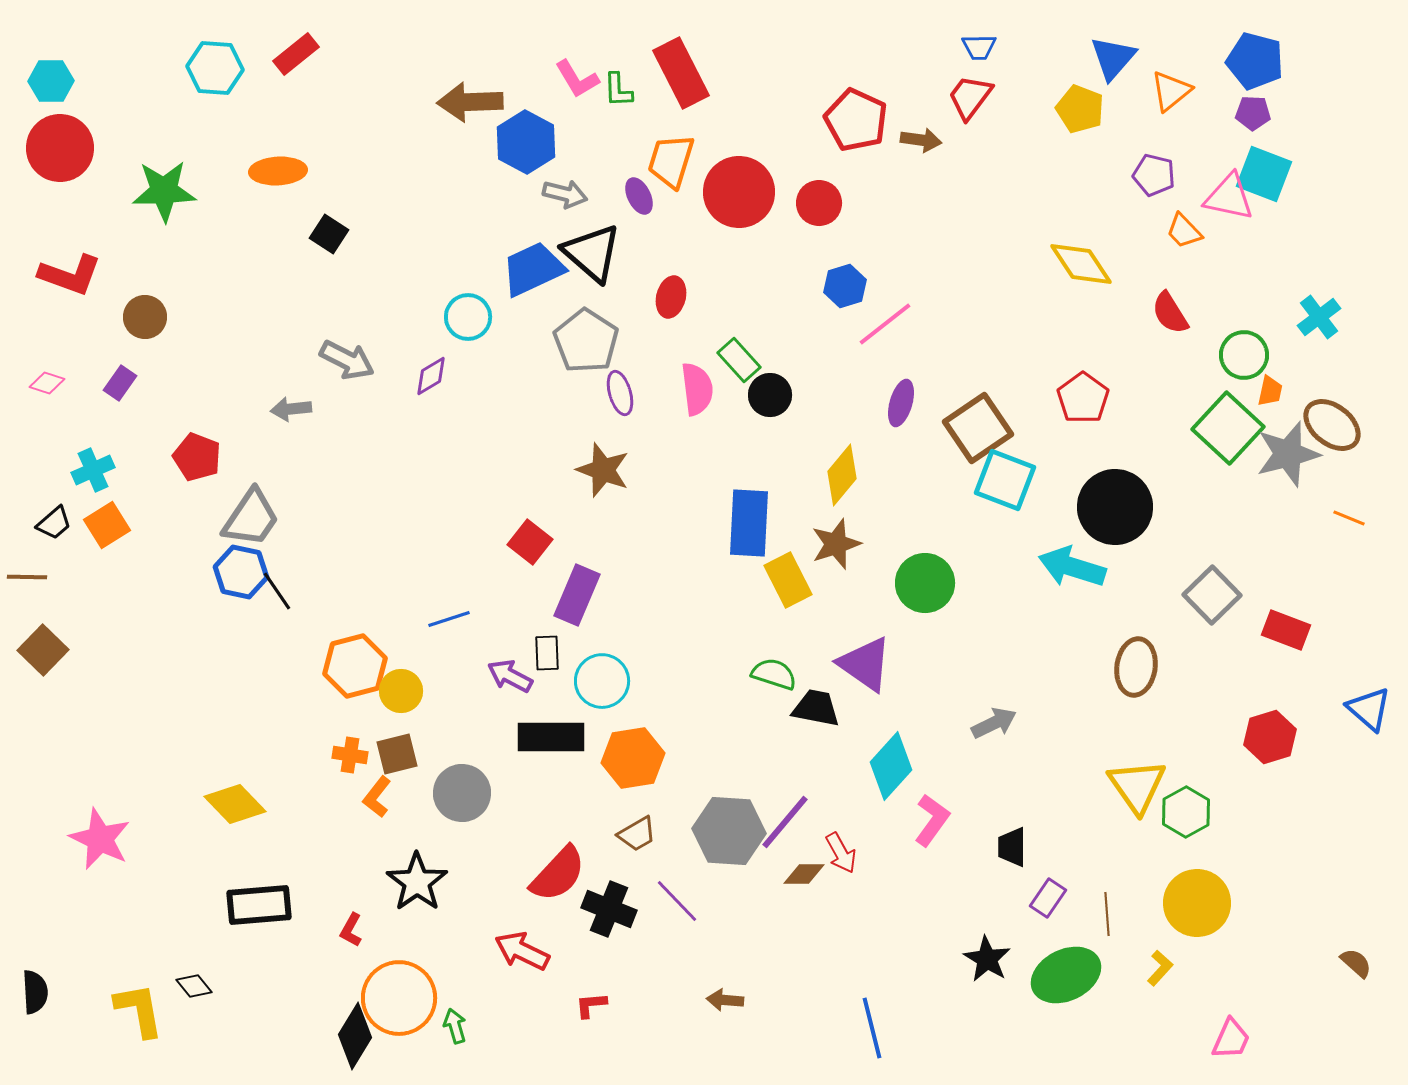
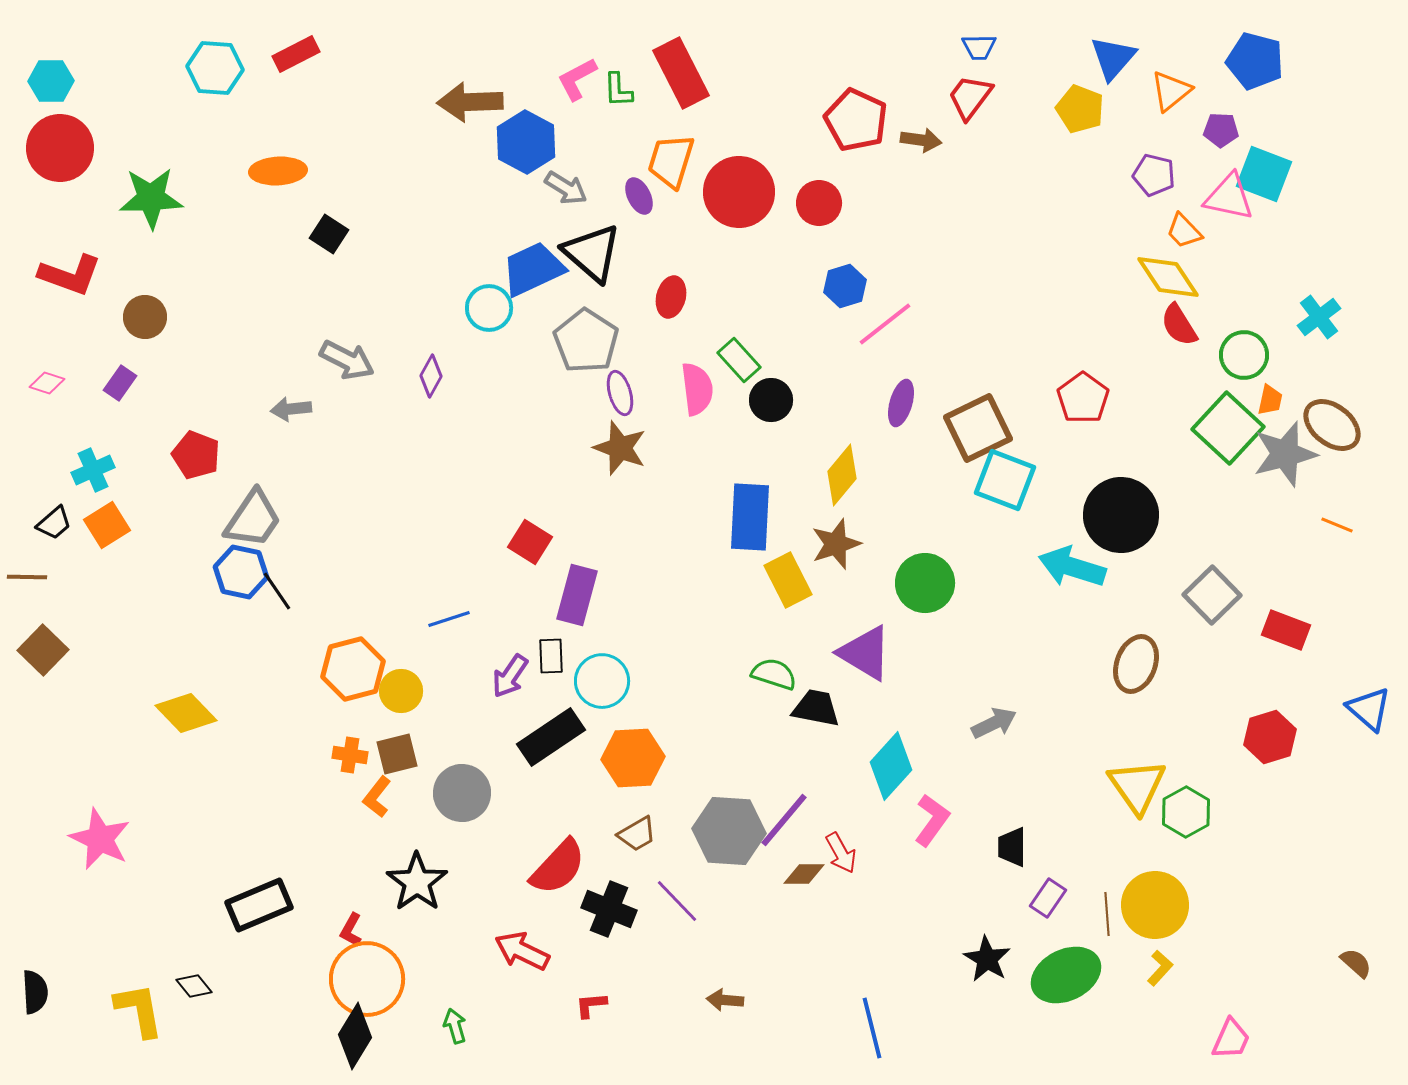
red rectangle at (296, 54): rotated 12 degrees clockwise
pink L-shape at (577, 79): rotated 93 degrees clockwise
purple pentagon at (1253, 113): moved 32 px left, 17 px down
green star at (164, 191): moved 13 px left, 7 px down
gray arrow at (565, 194): moved 1 px right, 6 px up; rotated 18 degrees clockwise
yellow diamond at (1081, 264): moved 87 px right, 13 px down
red semicircle at (1170, 313): moved 9 px right, 12 px down
cyan circle at (468, 317): moved 21 px right, 9 px up
purple diamond at (431, 376): rotated 30 degrees counterclockwise
orange trapezoid at (1270, 391): moved 9 px down
black circle at (770, 395): moved 1 px right, 5 px down
brown square at (978, 428): rotated 8 degrees clockwise
gray star at (1288, 454): moved 3 px left
red pentagon at (197, 457): moved 1 px left, 2 px up
brown star at (603, 470): moved 17 px right, 22 px up
black circle at (1115, 507): moved 6 px right, 8 px down
gray trapezoid at (251, 518): moved 2 px right, 1 px down
orange line at (1349, 518): moved 12 px left, 7 px down
blue rectangle at (749, 523): moved 1 px right, 6 px up
red square at (530, 542): rotated 6 degrees counterclockwise
purple rectangle at (577, 595): rotated 8 degrees counterclockwise
black rectangle at (547, 653): moved 4 px right, 3 px down
purple triangle at (865, 664): moved 11 px up; rotated 4 degrees counterclockwise
orange hexagon at (355, 666): moved 2 px left, 3 px down
brown ellipse at (1136, 667): moved 3 px up; rotated 12 degrees clockwise
purple arrow at (510, 676): rotated 84 degrees counterclockwise
black rectangle at (551, 737): rotated 34 degrees counterclockwise
orange hexagon at (633, 758): rotated 6 degrees clockwise
yellow diamond at (235, 804): moved 49 px left, 91 px up
purple line at (785, 822): moved 1 px left, 2 px up
red semicircle at (558, 874): moved 7 px up
yellow circle at (1197, 903): moved 42 px left, 2 px down
black rectangle at (259, 905): rotated 18 degrees counterclockwise
orange circle at (399, 998): moved 32 px left, 19 px up
